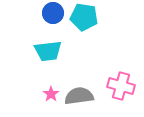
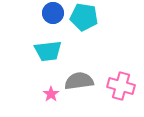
gray semicircle: moved 15 px up
